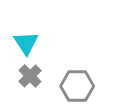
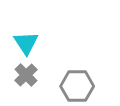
gray cross: moved 4 px left, 1 px up
